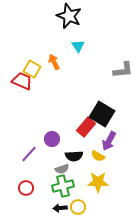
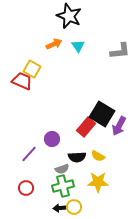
orange arrow: moved 18 px up; rotated 91 degrees clockwise
gray L-shape: moved 3 px left, 19 px up
purple arrow: moved 10 px right, 15 px up
black semicircle: moved 3 px right, 1 px down
yellow circle: moved 4 px left
